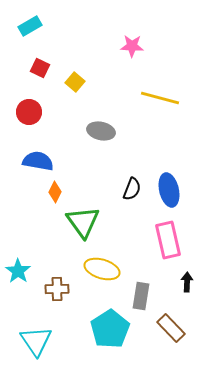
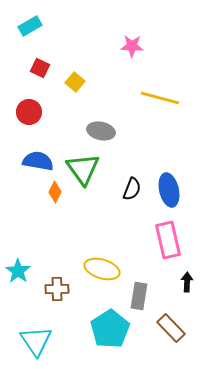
green triangle: moved 53 px up
gray rectangle: moved 2 px left
